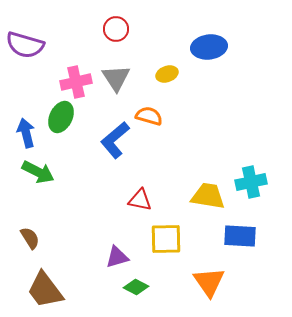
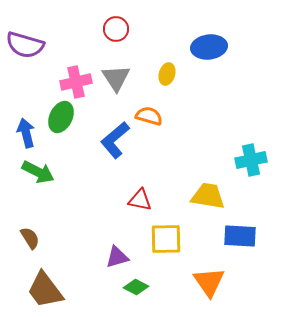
yellow ellipse: rotated 55 degrees counterclockwise
cyan cross: moved 22 px up
